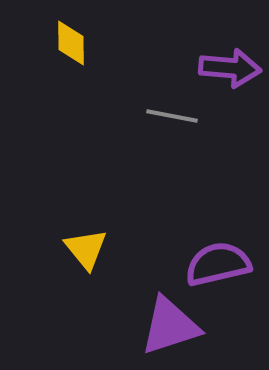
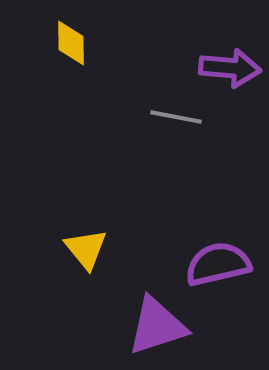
gray line: moved 4 px right, 1 px down
purple triangle: moved 13 px left
